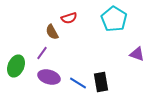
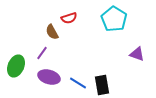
black rectangle: moved 1 px right, 3 px down
